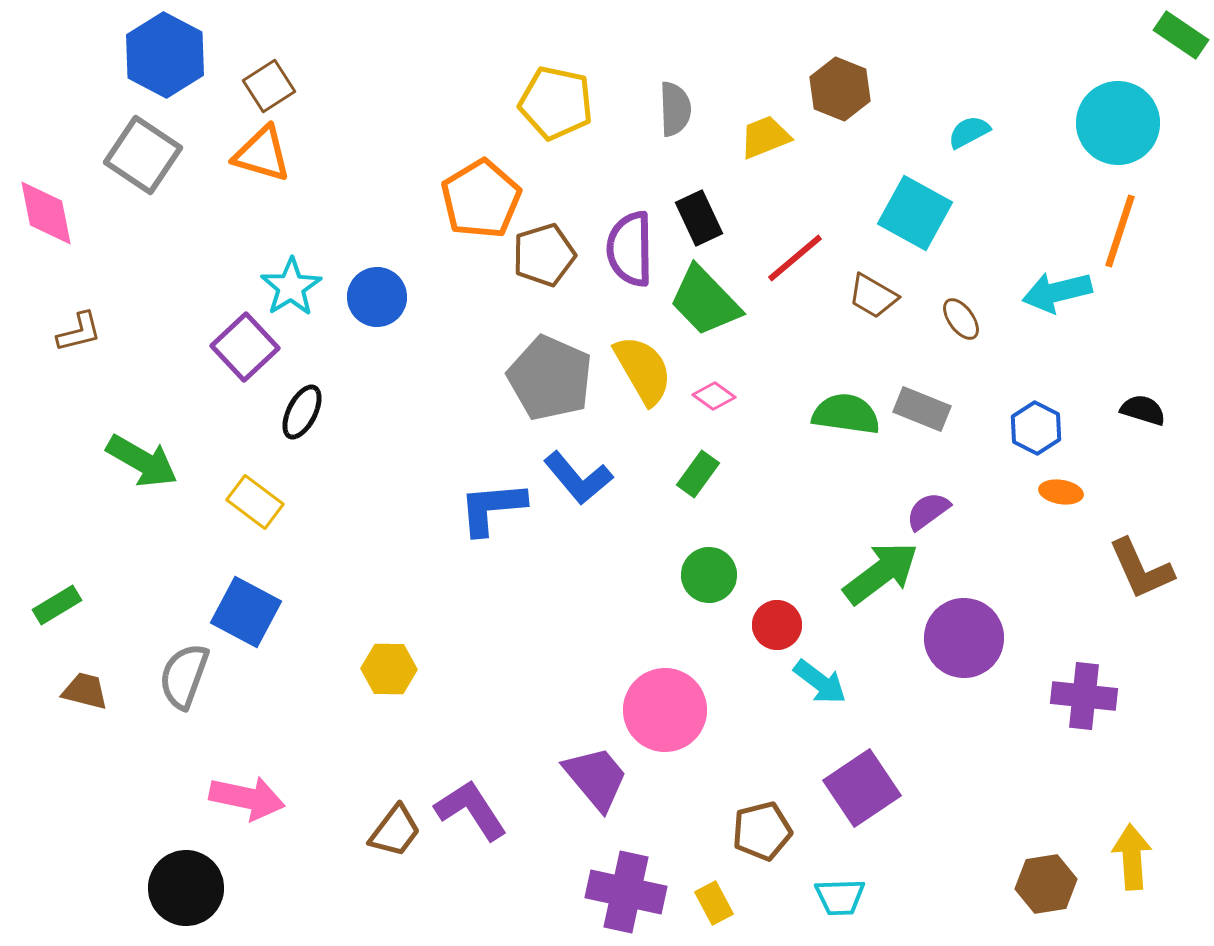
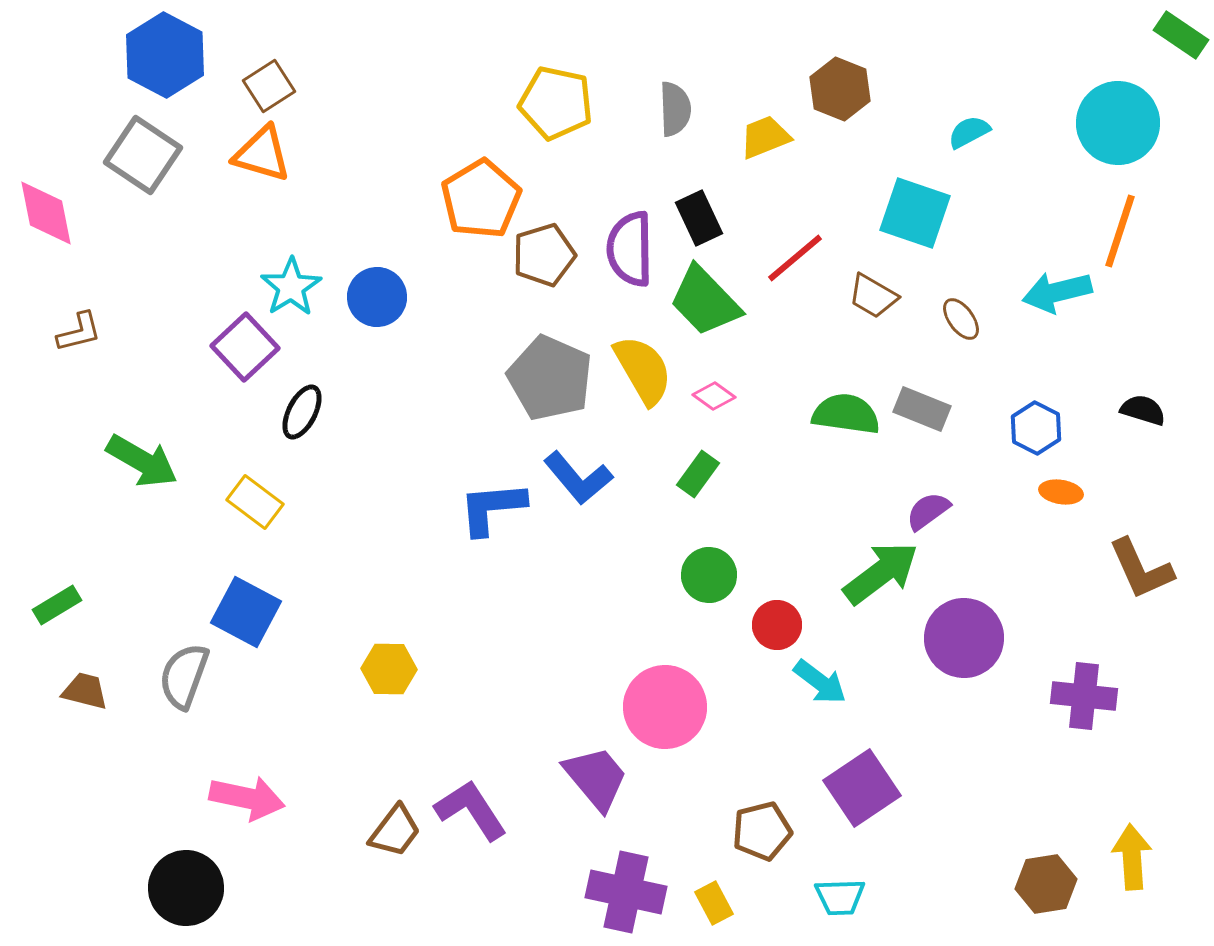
cyan square at (915, 213): rotated 10 degrees counterclockwise
pink circle at (665, 710): moved 3 px up
